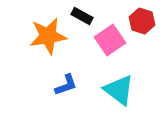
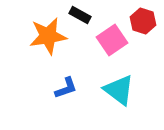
black rectangle: moved 2 px left, 1 px up
red hexagon: moved 1 px right
pink square: moved 2 px right
blue L-shape: moved 3 px down
